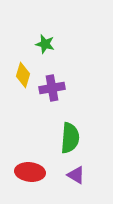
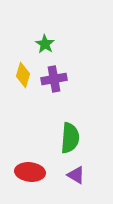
green star: rotated 18 degrees clockwise
purple cross: moved 2 px right, 9 px up
